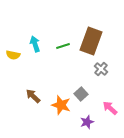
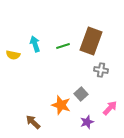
gray cross: moved 1 px down; rotated 32 degrees counterclockwise
brown arrow: moved 26 px down
pink arrow: rotated 91 degrees clockwise
